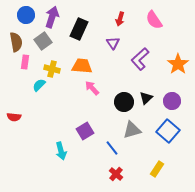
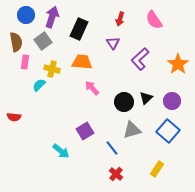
orange trapezoid: moved 4 px up
cyan arrow: rotated 36 degrees counterclockwise
